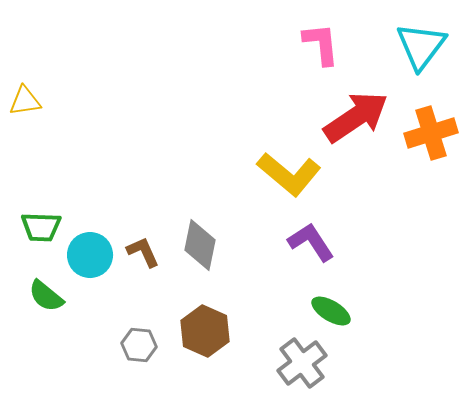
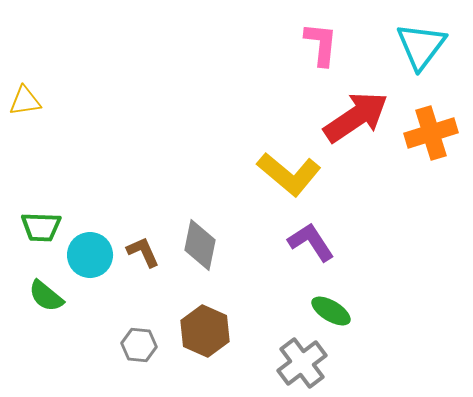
pink L-shape: rotated 12 degrees clockwise
